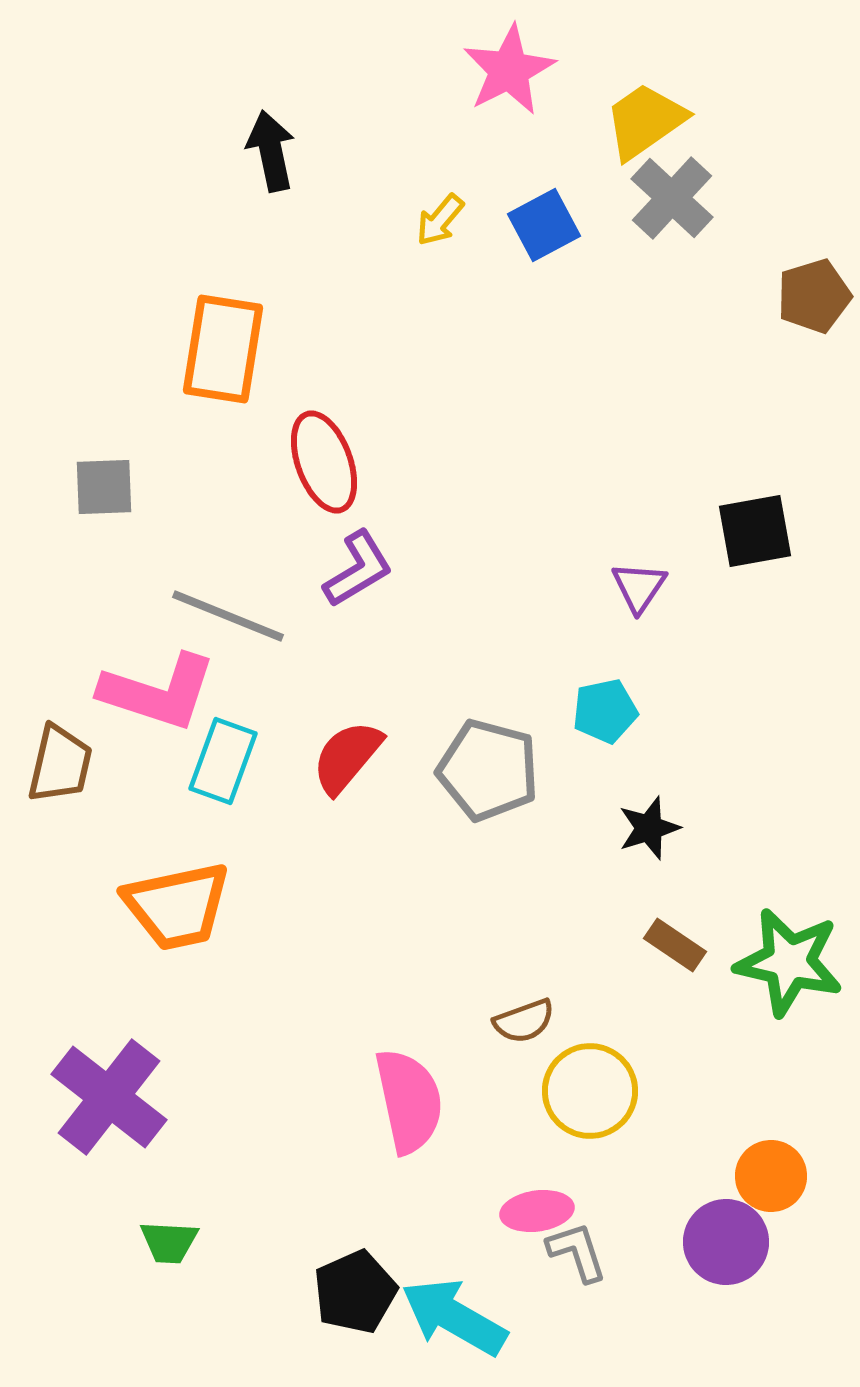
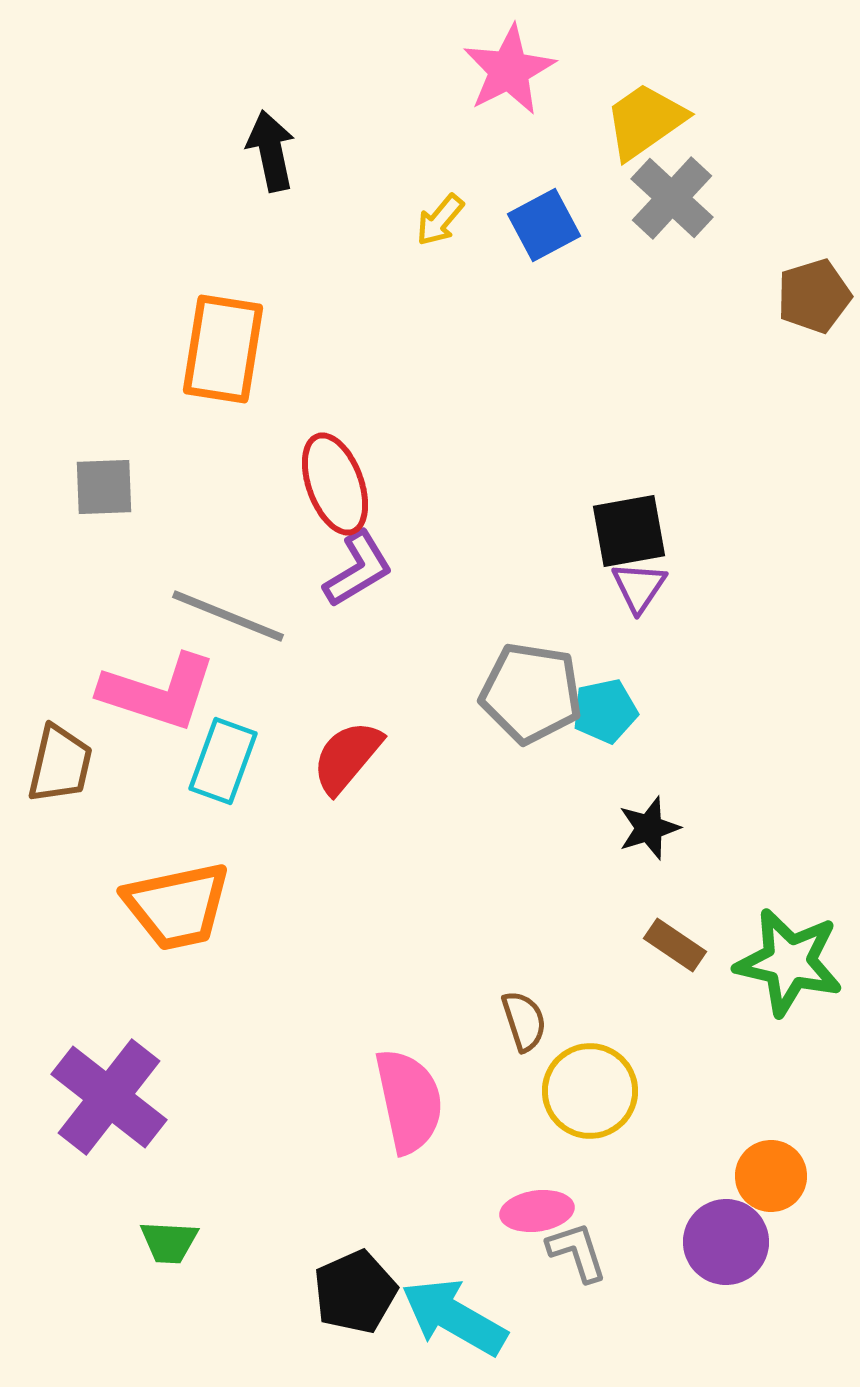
red ellipse: moved 11 px right, 22 px down
black square: moved 126 px left
gray pentagon: moved 43 px right, 77 px up; rotated 6 degrees counterclockwise
brown semicircle: rotated 88 degrees counterclockwise
